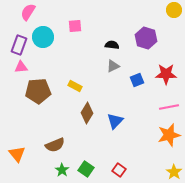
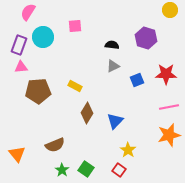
yellow circle: moved 4 px left
yellow star: moved 46 px left, 22 px up
